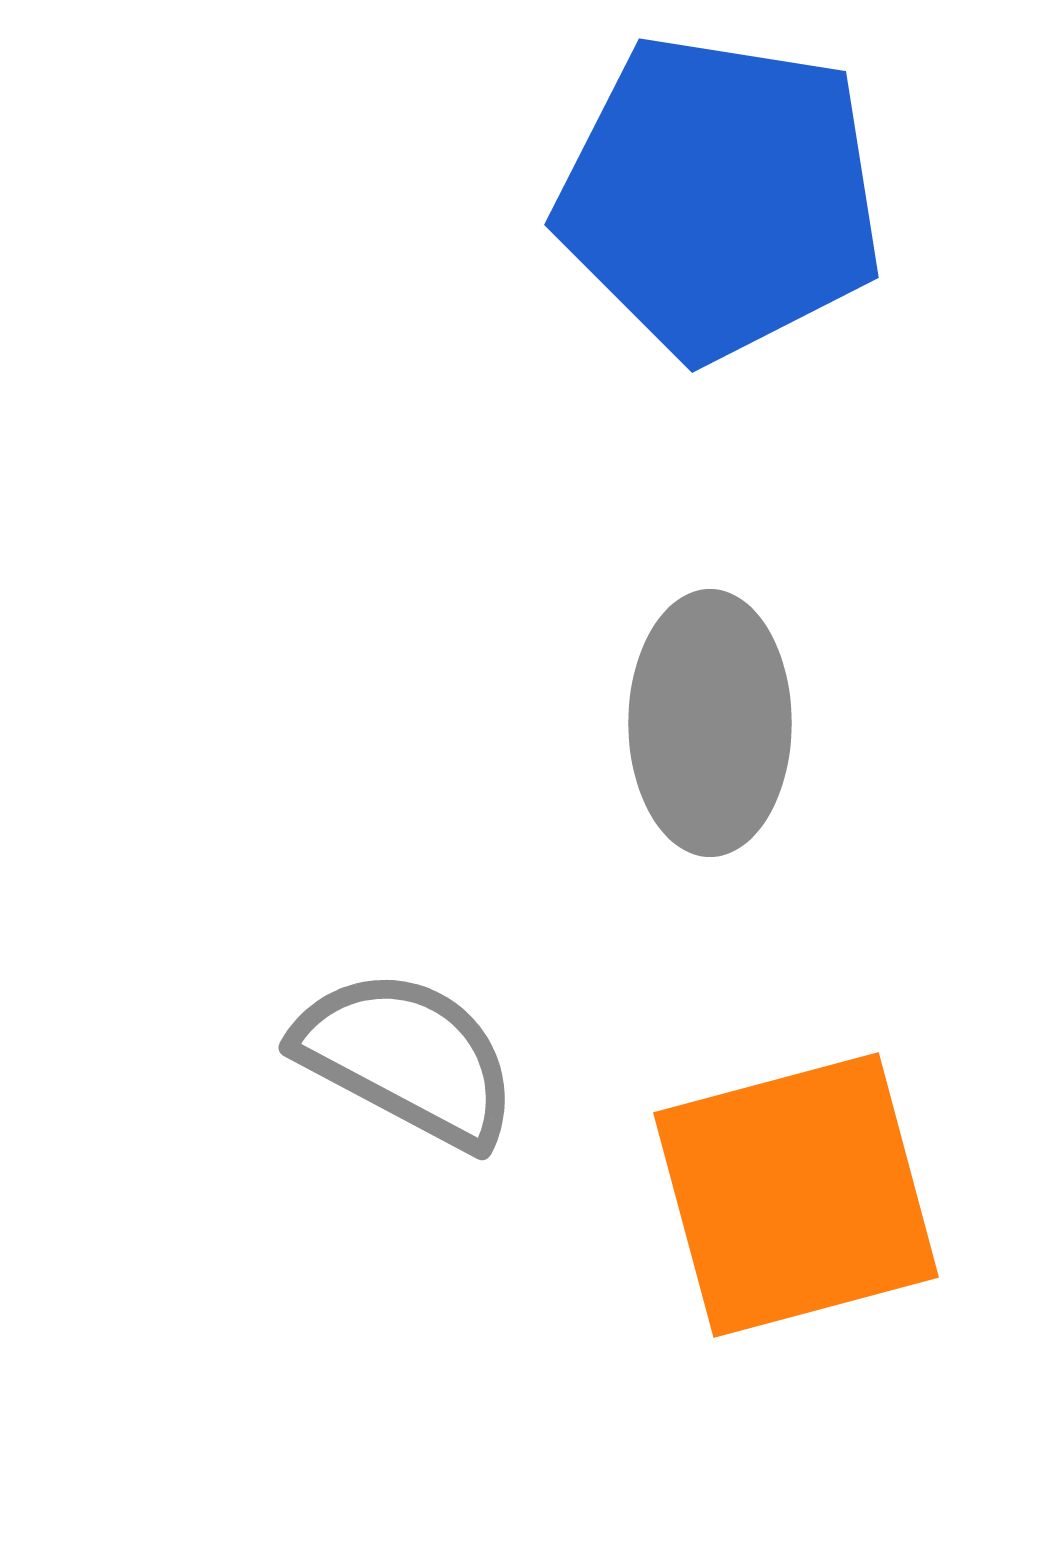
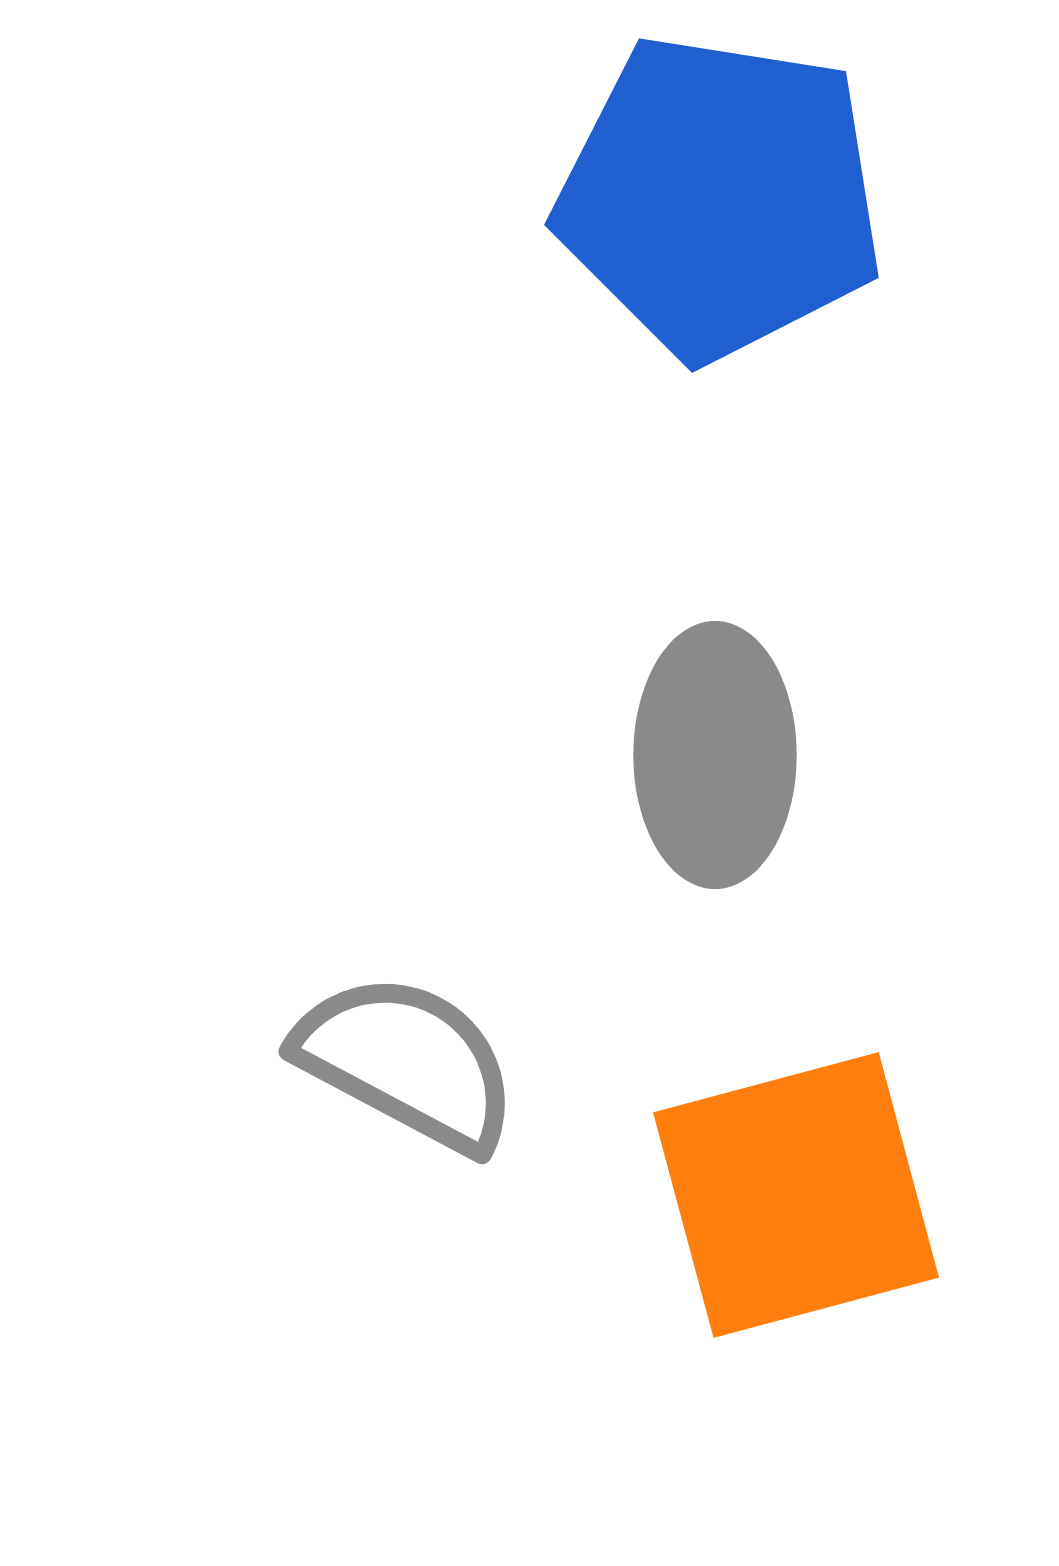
gray ellipse: moved 5 px right, 32 px down
gray semicircle: moved 4 px down
